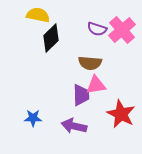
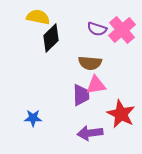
yellow semicircle: moved 2 px down
purple arrow: moved 16 px right, 7 px down; rotated 20 degrees counterclockwise
